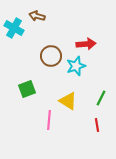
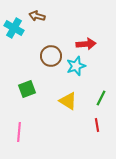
pink line: moved 30 px left, 12 px down
